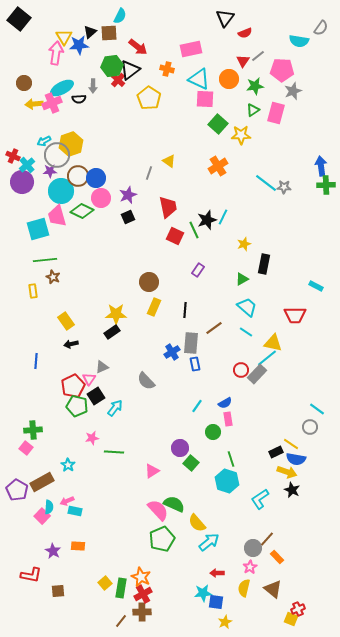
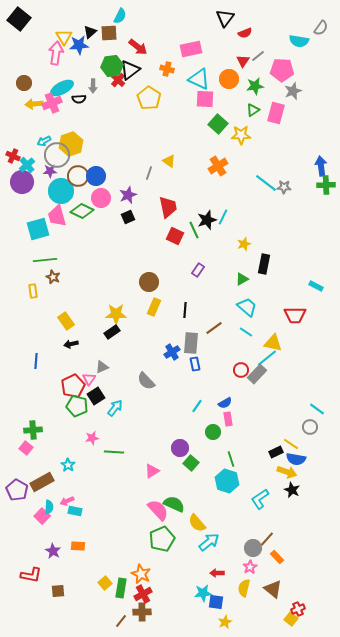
blue circle at (96, 178): moved 2 px up
orange star at (141, 577): moved 3 px up
yellow square at (291, 619): rotated 16 degrees clockwise
